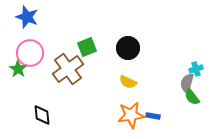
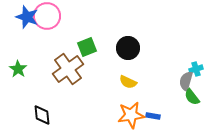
pink circle: moved 17 px right, 37 px up
gray semicircle: moved 1 px left, 2 px up
